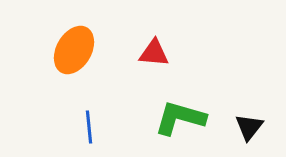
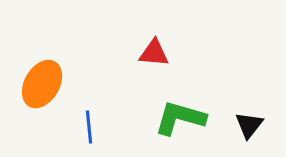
orange ellipse: moved 32 px left, 34 px down
black triangle: moved 2 px up
